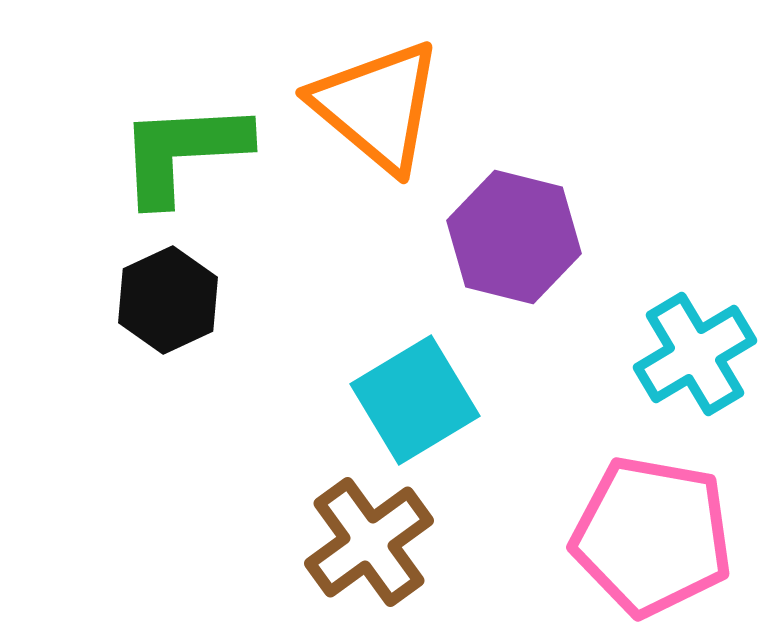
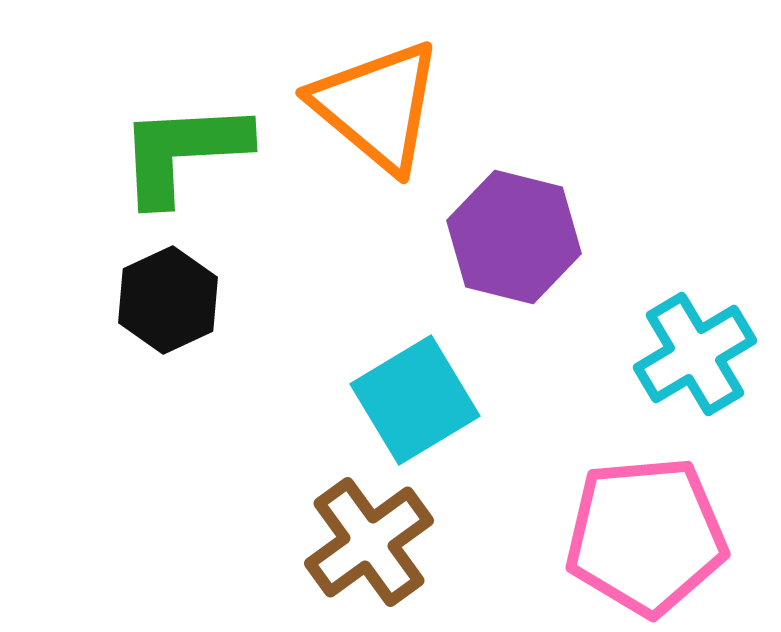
pink pentagon: moved 6 px left; rotated 15 degrees counterclockwise
